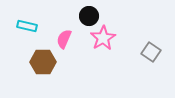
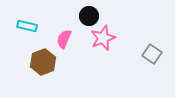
pink star: rotated 10 degrees clockwise
gray square: moved 1 px right, 2 px down
brown hexagon: rotated 20 degrees counterclockwise
